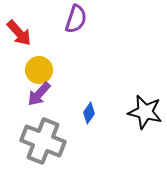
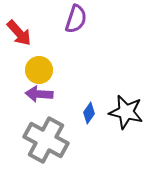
purple arrow: rotated 52 degrees clockwise
black star: moved 19 px left
gray cross: moved 3 px right, 1 px up; rotated 6 degrees clockwise
